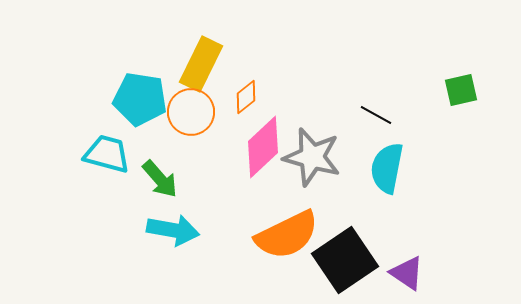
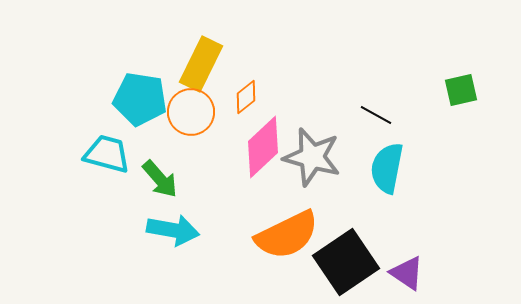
black square: moved 1 px right, 2 px down
